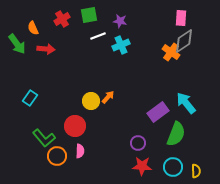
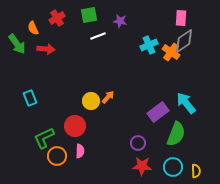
red cross: moved 5 px left, 1 px up
cyan cross: moved 28 px right
cyan rectangle: rotated 56 degrees counterclockwise
green L-shape: rotated 105 degrees clockwise
